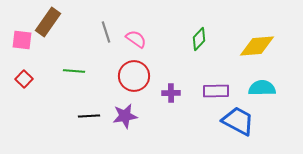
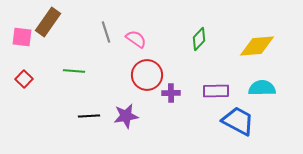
pink square: moved 3 px up
red circle: moved 13 px right, 1 px up
purple star: moved 1 px right
